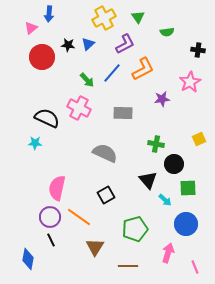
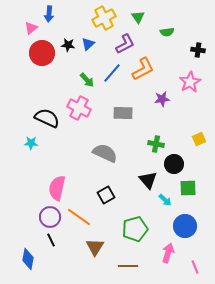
red circle: moved 4 px up
cyan star: moved 4 px left
blue circle: moved 1 px left, 2 px down
